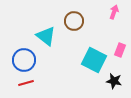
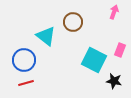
brown circle: moved 1 px left, 1 px down
